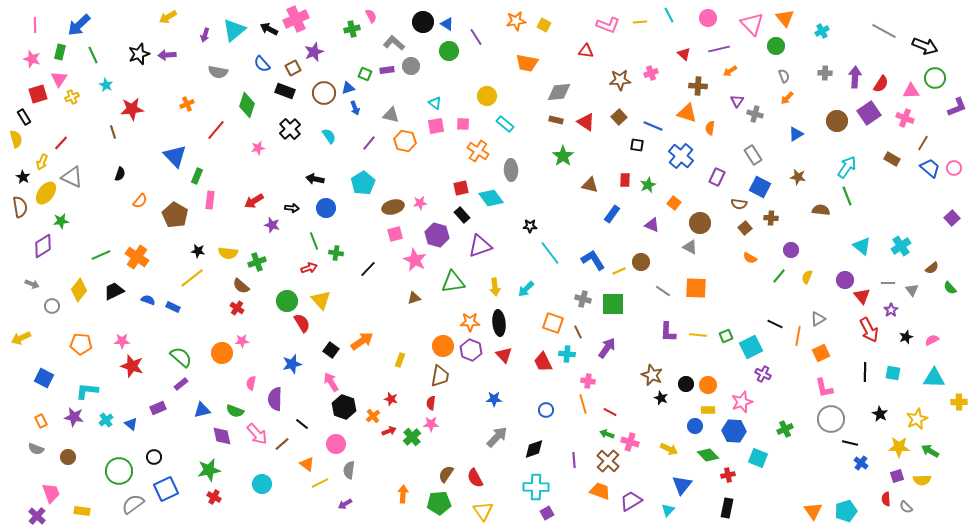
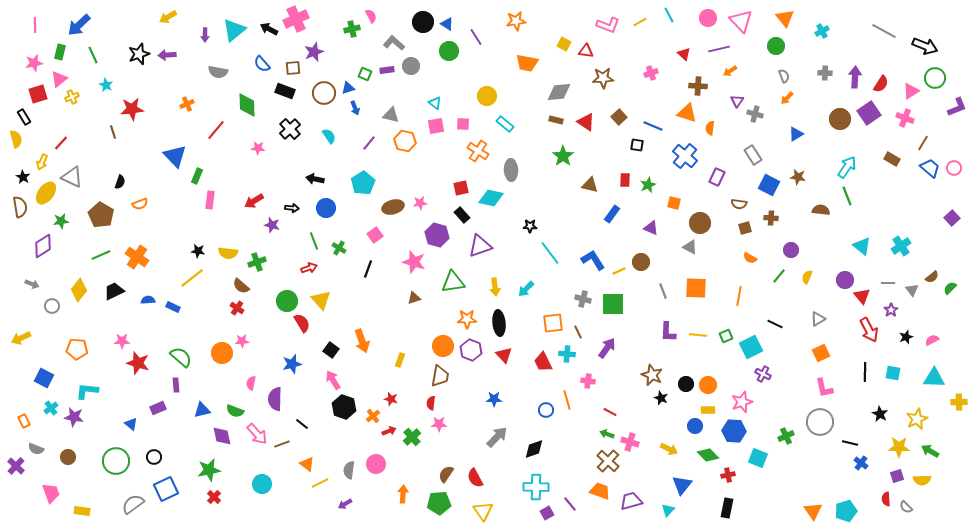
yellow line at (640, 22): rotated 24 degrees counterclockwise
pink triangle at (752, 24): moved 11 px left, 3 px up
yellow square at (544, 25): moved 20 px right, 19 px down
purple arrow at (205, 35): rotated 16 degrees counterclockwise
pink star at (32, 59): moved 2 px right, 4 px down; rotated 30 degrees counterclockwise
brown square at (293, 68): rotated 21 degrees clockwise
pink triangle at (59, 79): rotated 18 degrees clockwise
brown star at (620, 80): moved 17 px left, 2 px up
pink triangle at (911, 91): rotated 30 degrees counterclockwise
green diamond at (247, 105): rotated 20 degrees counterclockwise
brown circle at (837, 121): moved 3 px right, 2 px up
pink star at (258, 148): rotated 16 degrees clockwise
blue cross at (681, 156): moved 4 px right
black semicircle at (120, 174): moved 8 px down
blue square at (760, 187): moved 9 px right, 2 px up
cyan diamond at (491, 198): rotated 40 degrees counterclockwise
orange semicircle at (140, 201): moved 3 px down; rotated 28 degrees clockwise
orange square at (674, 203): rotated 24 degrees counterclockwise
brown pentagon at (175, 215): moved 74 px left
purple triangle at (652, 225): moved 1 px left, 3 px down
brown square at (745, 228): rotated 24 degrees clockwise
pink square at (395, 234): moved 20 px left, 1 px down; rotated 21 degrees counterclockwise
green cross at (336, 253): moved 3 px right, 5 px up; rotated 24 degrees clockwise
pink star at (415, 260): moved 1 px left, 2 px down; rotated 10 degrees counterclockwise
brown semicircle at (932, 268): moved 9 px down
black line at (368, 269): rotated 24 degrees counterclockwise
green semicircle at (950, 288): rotated 88 degrees clockwise
gray line at (663, 291): rotated 35 degrees clockwise
blue semicircle at (148, 300): rotated 24 degrees counterclockwise
orange star at (470, 322): moved 3 px left, 3 px up
orange square at (553, 323): rotated 25 degrees counterclockwise
orange line at (798, 336): moved 59 px left, 40 px up
orange arrow at (362, 341): rotated 105 degrees clockwise
orange pentagon at (81, 344): moved 4 px left, 5 px down
red star at (132, 366): moved 6 px right, 3 px up
pink arrow at (331, 382): moved 2 px right, 2 px up
purple rectangle at (181, 384): moved 5 px left, 1 px down; rotated 56 degrees counterclockwise
orange line at (583, 404): moved 16 px left, 4 px up
gray circle at (831, 419): moved 11 px left, 3 px down
cyan cross at (106, 420): moved 55 px left, 12 px up
orange rectangle at (41, 421): moved 17 px left
pink star at (431, 424): moved 8 px right
green cross at (785, 429): moved 1 px right, 7 px down
brown line at (282, 444): rotated 21 degrees clockwise
pink circle at (336, 444): moved 40 px right, 20 px down
purple line at (574, 460): moved 4 px left, 44 px down; rotated 35 degrees counterclockwise
green circle at (119, 471): moved 3 px left, 10 px up
red cross at (214, 497): rotated 16 degrees clockwise
purple trapezoid at (631, 501): rotated 15 degrees clockwise
purple cross at (37, 516): moved 21 px left, 50 px up
